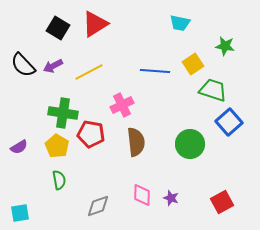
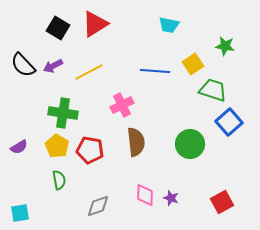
cyan trapezoid: moved 11 px left, 2 px down
red pentagon: moved 1 px left, 16 px down
pink diamond: moved 3 px right
